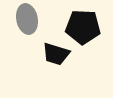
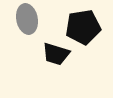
black pentagon: rotated 12 degrees counterclockwise
